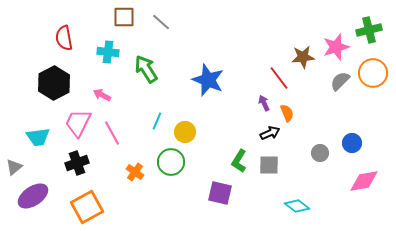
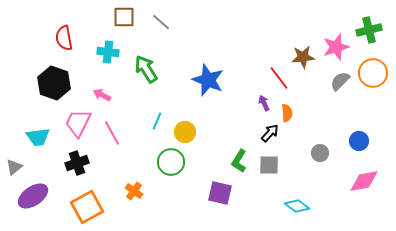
black hexagon: rotated 12 degrees counterclockwise
orange semicircle: rotated 18 degrees clockwise
black arrow: rotated 24 degrees counterclockwise
blue circle: moved 7 px right, 2 px up
orange cross: moved 1 px left, 19 px down
